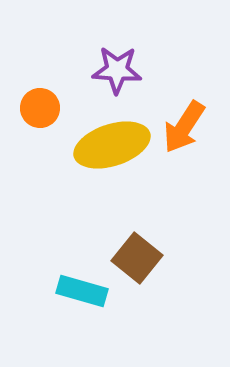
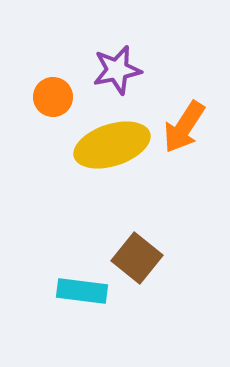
purple star: rotated 15 degrees counterclockwise
orange circle: moved 13 px right, 11 px up
cyan rectangle: rotated 9 degrees counterclockwise
